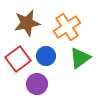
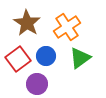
brown star: rotated 28 degrees counterclockwise
